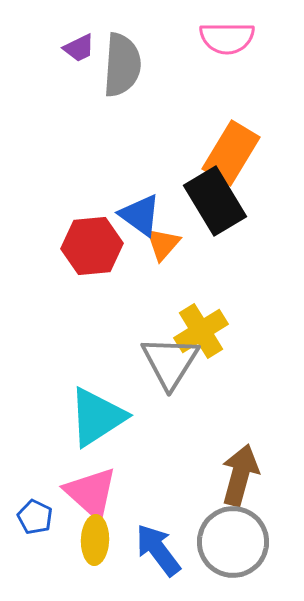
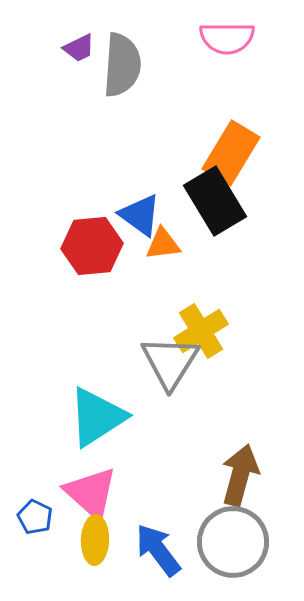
orange triangle: rotated 42 degrees clockwise
